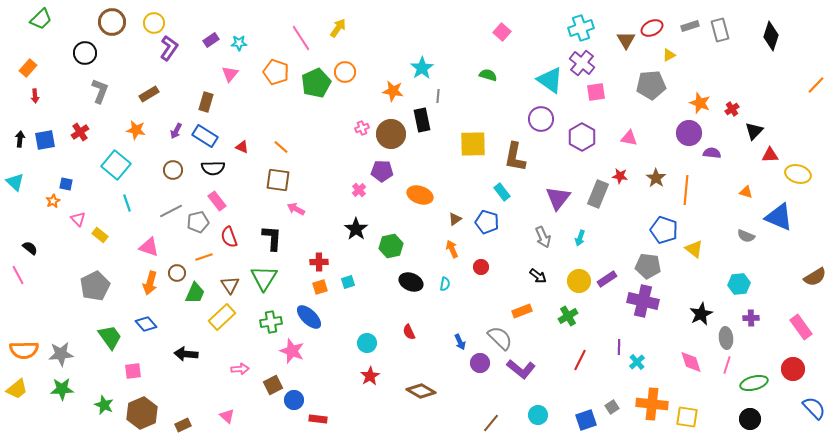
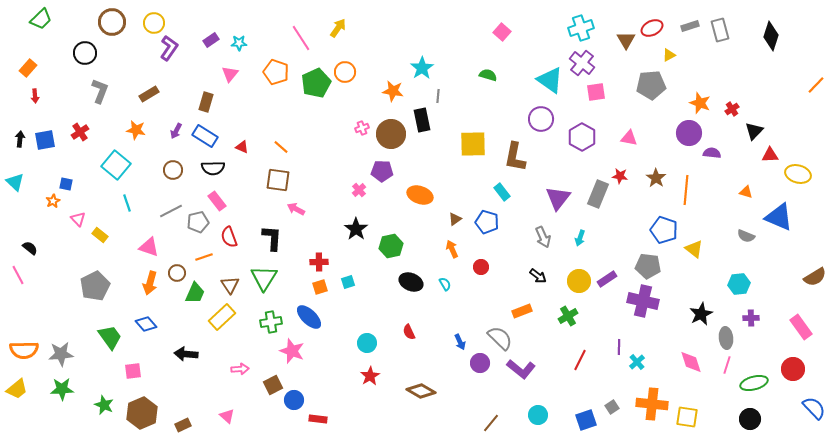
cyan semicircle at (445, 284): rotated 40 degrees counterclockwise
